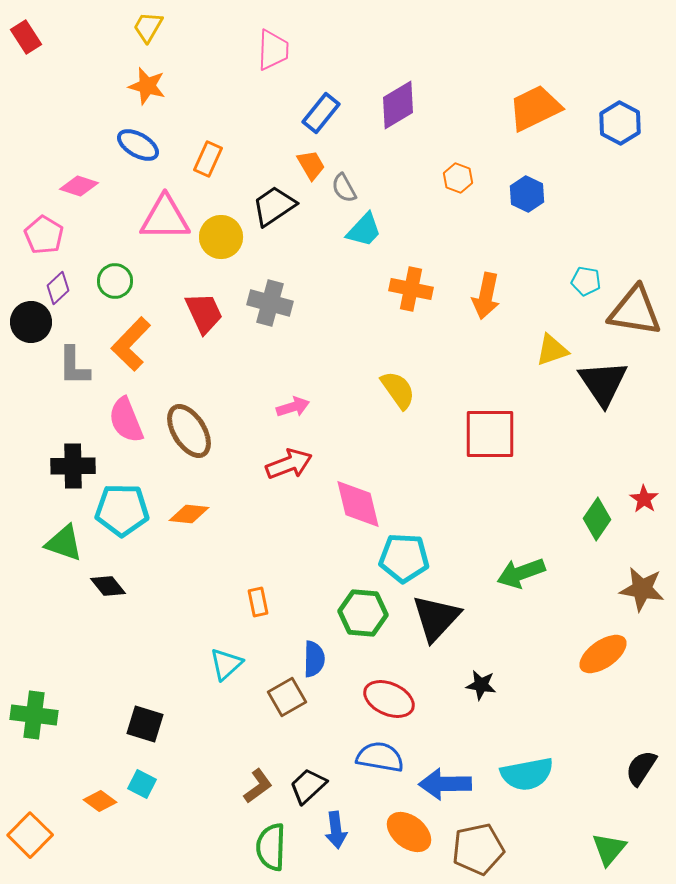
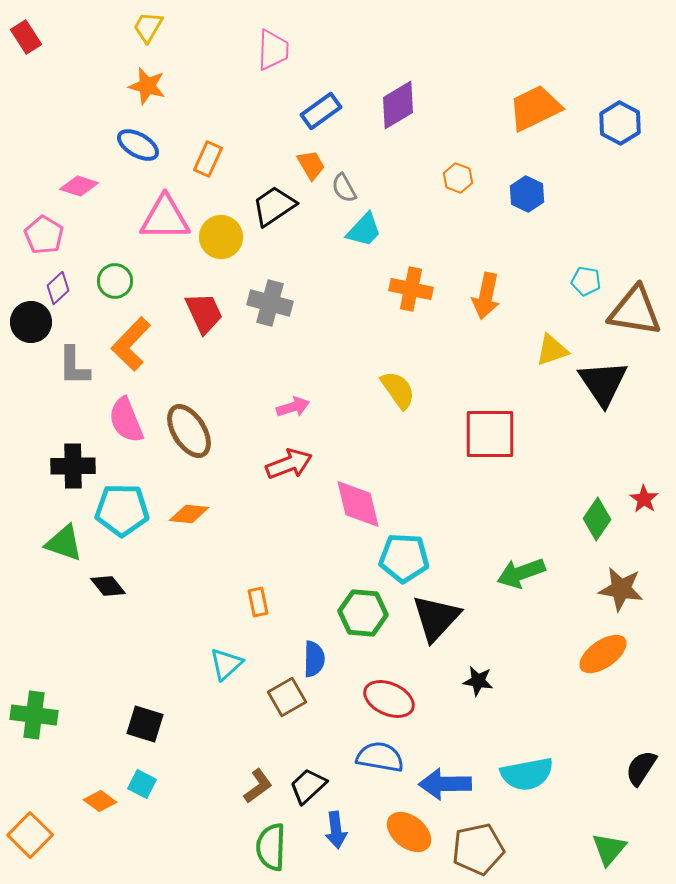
blue rectangle at (321, 113): moved 2 px up; rotated 15 degrees clockwise
brown star at (642, 589): moved 21 px left
black star at (481, 685): moved 3 px left, 4 px up
